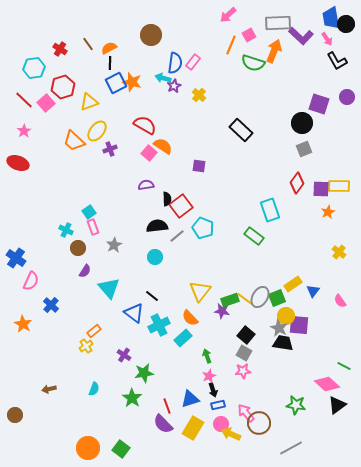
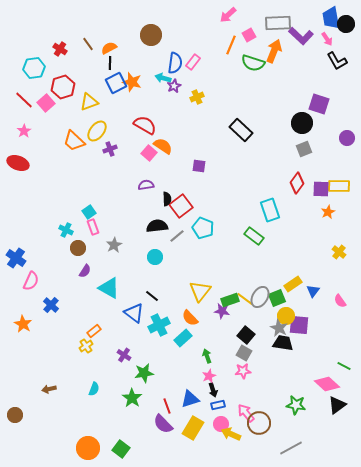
yellow cross at (199, 95): moved 2 px left, 2 px down; rotated 24 degrees clockwise
purple circle at (347, 97): moved 41 px down
cyan triangle at (109, 288): rotated 20 degrees counterclockwise
